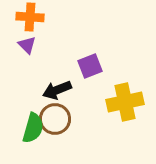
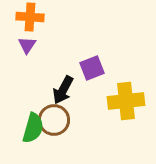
purple triangle: rotated 18 degrees clockwise
purple square: moved 2 px right, 2 px down
black arrow: moved 6 px right; rotated 40 degrees counterclockwise
yellow cross: moved 1 px right, 1 px up; rotated 6 degrees clockwise
brown circle: moved 1 px left, 1 px down
